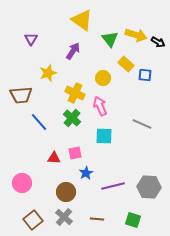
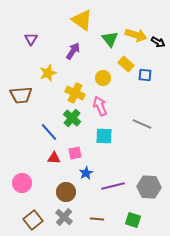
blue line: moved 10 px right, 10 px down
